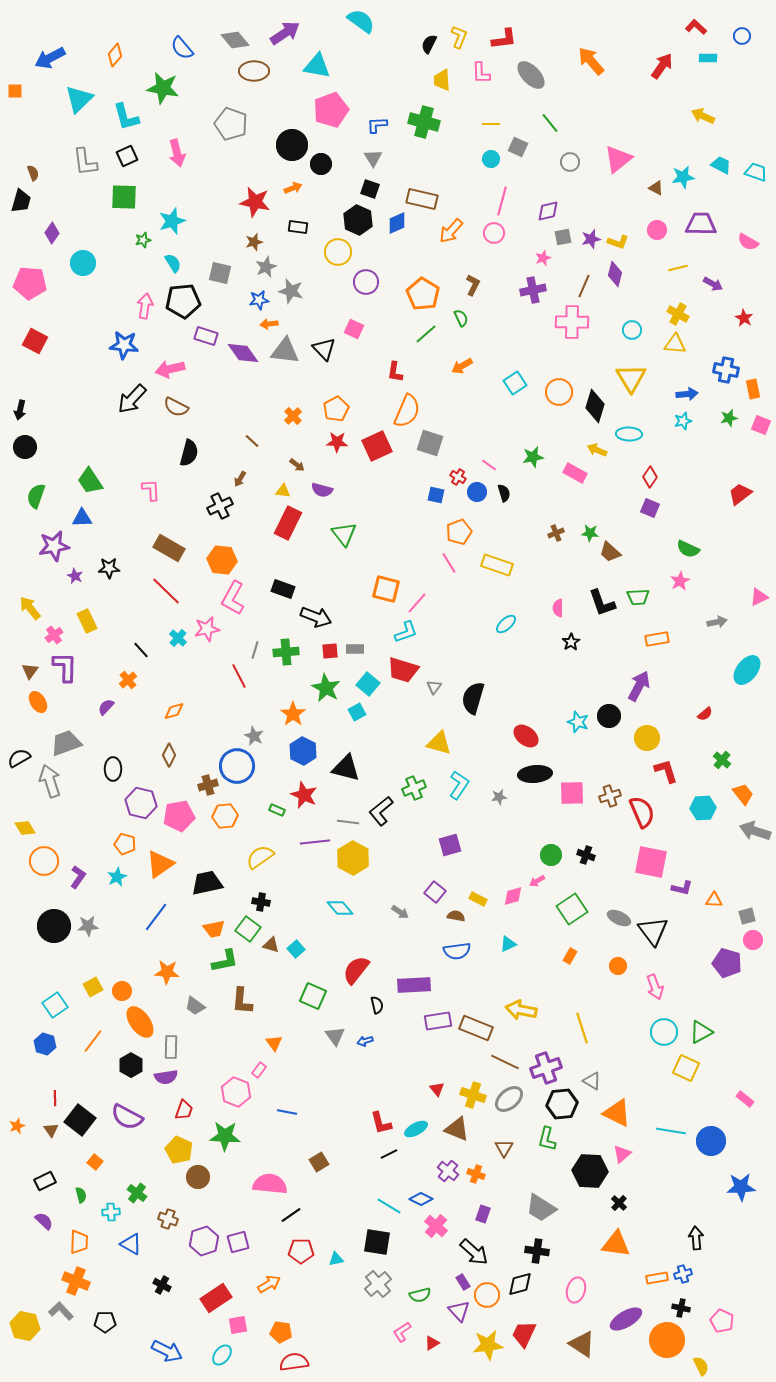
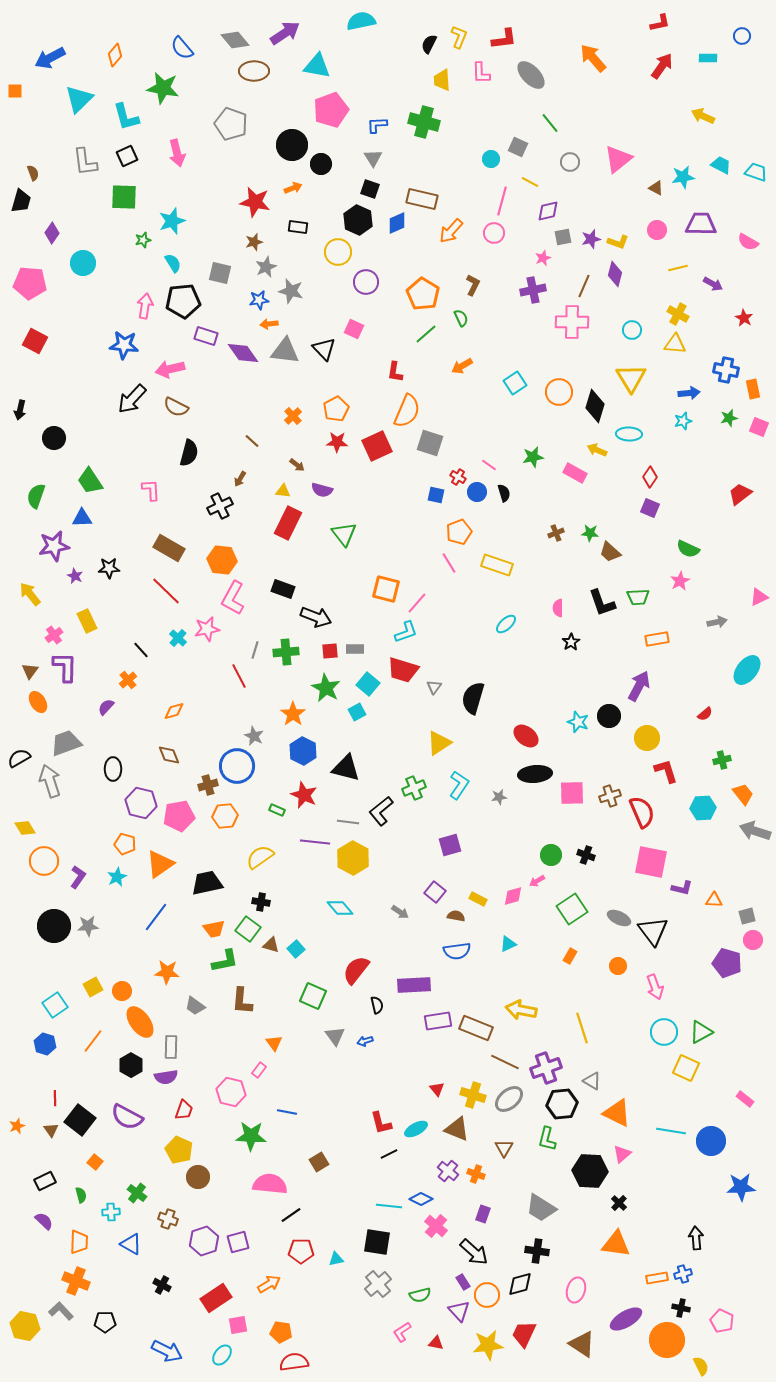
cyan semicircle at (361, 21): rotated 48 degrees counterclockwise
red L-shape at (696, 27): moved 36 px left, 4 px up; rotated 125 degrees clockwise
orange arrow at (591, 61): moved 2 px right, 3 px up
yellow line at (491, 124): moved 39 px right, 58 px down; rotated 30 degrees clockwise
blue arrow at (687, 394): moved 2 px right, 1 px up
pink square at (761, 425): moved 2 px left, 2 px down
black circle at (25, 447): moved 29 px right, 9 px up
yellow arrow at (30, 608): moved 14 px up
yellow triangle at (439, 743): rotated 48 degrees counterclockwise
brown diamond at (169, 755): rotated 50 degrees counterclockwise
green cross at (722, 760): rotated 36 degrees clockwise
purple line at (315, 842): rotated 12 degrees clockwise
pink hexagon at (236, 1092): moved 5 px left; rotated 8 degrees counterclockwise
green star at (225, 1136): moved 26 px right
cyan line at (389, 1206): rotated 25 degrees counterclockwise
red triangle at (432, 1343): moved 4 px right; rotated 42 degrees clockwise
